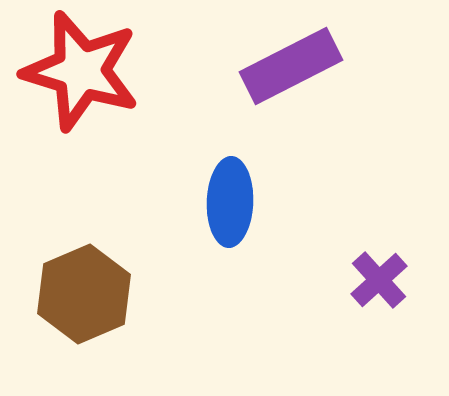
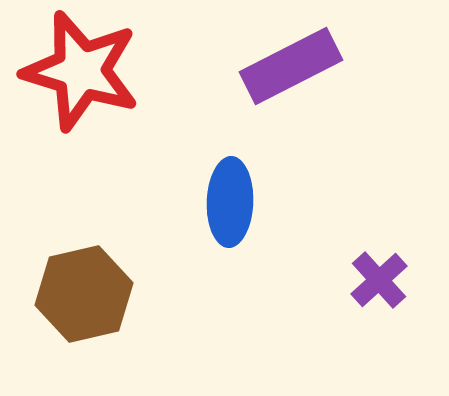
brown hexagon: rotated 10 degrees clockwise
